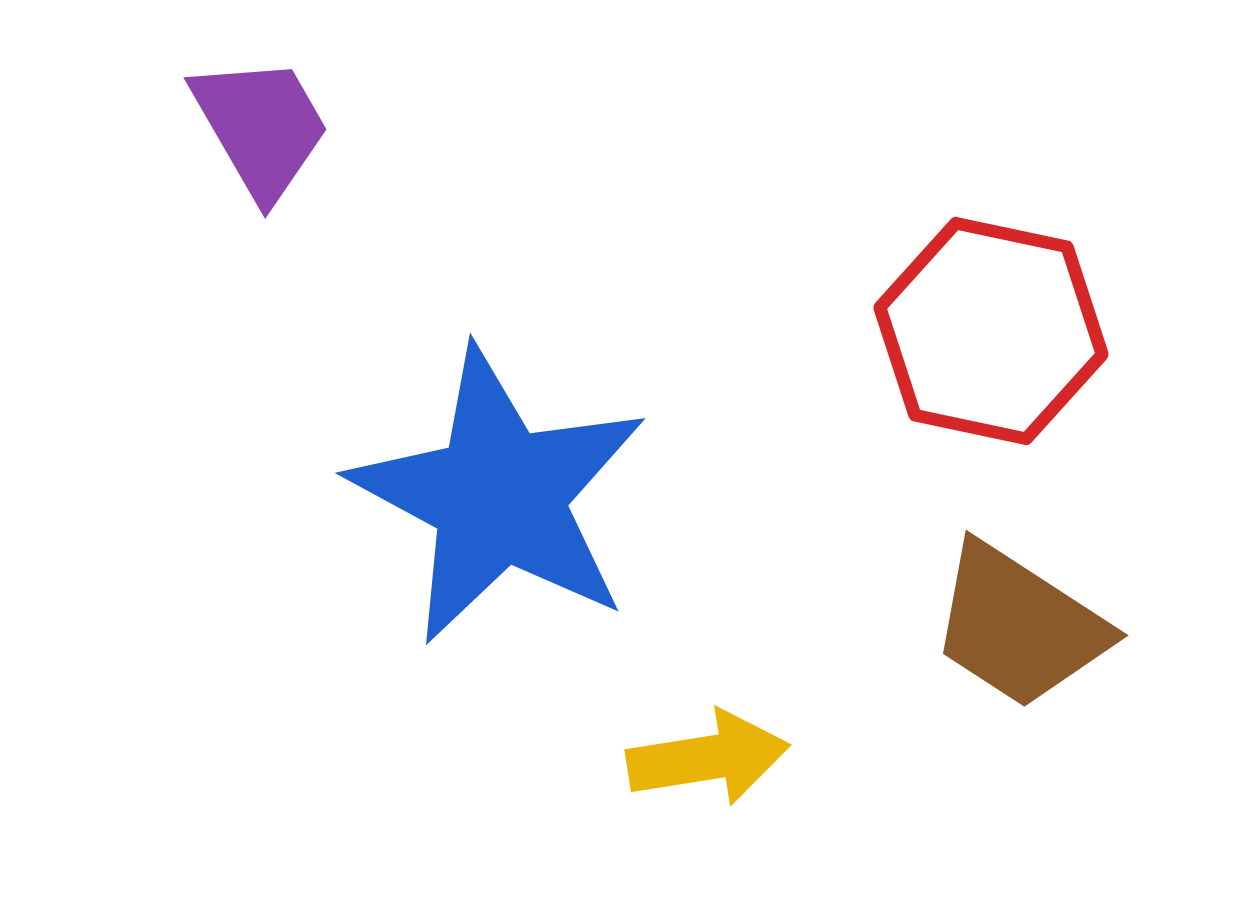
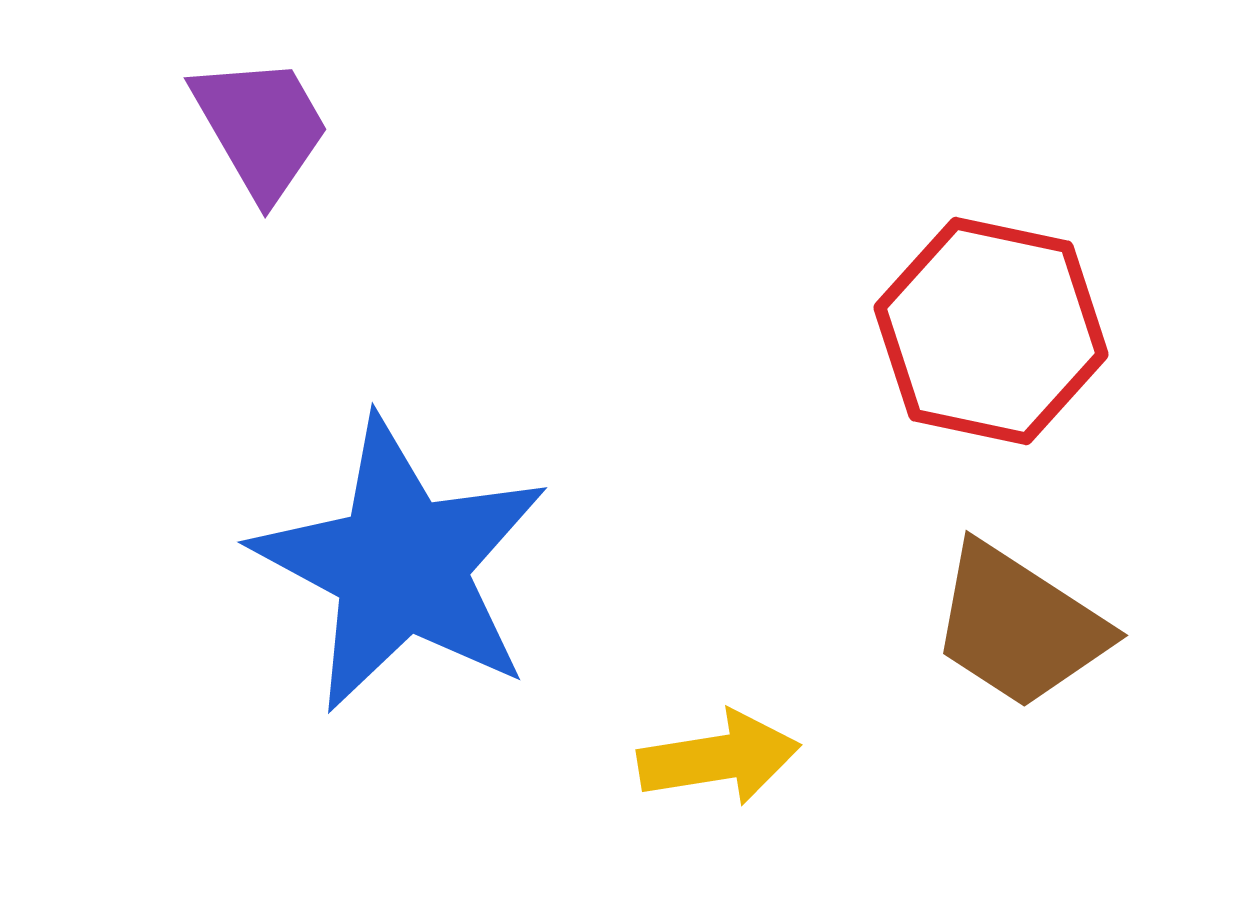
blue star: moved 98 px left, 69 px down
yellow arrow: moved 11 px right
